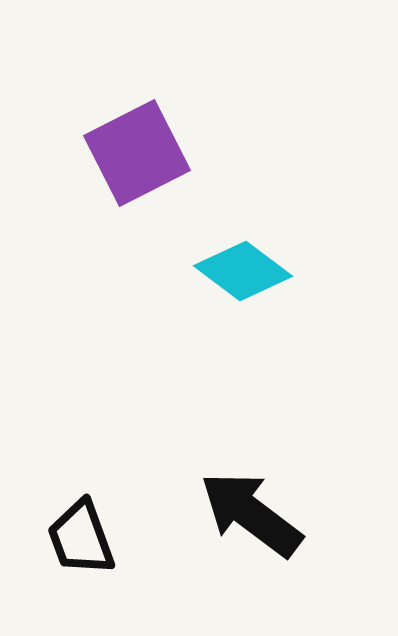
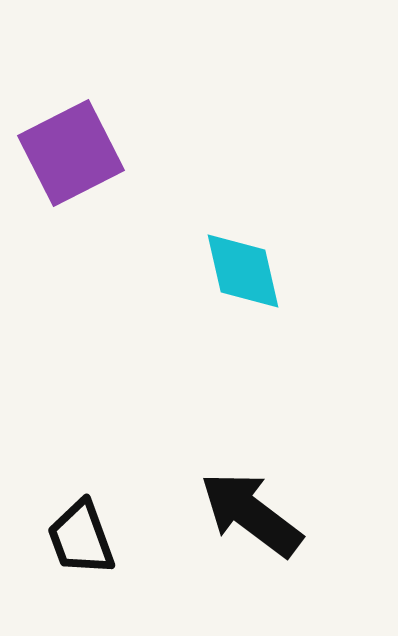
purple square: moved 66 px left
cyan diamond: rotated 40 degrees clockwise
